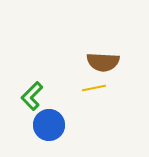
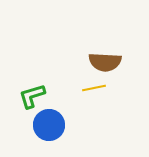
brown semicircle: moved 2 px right
green L-shape: rotated 28 degrees clockwise
